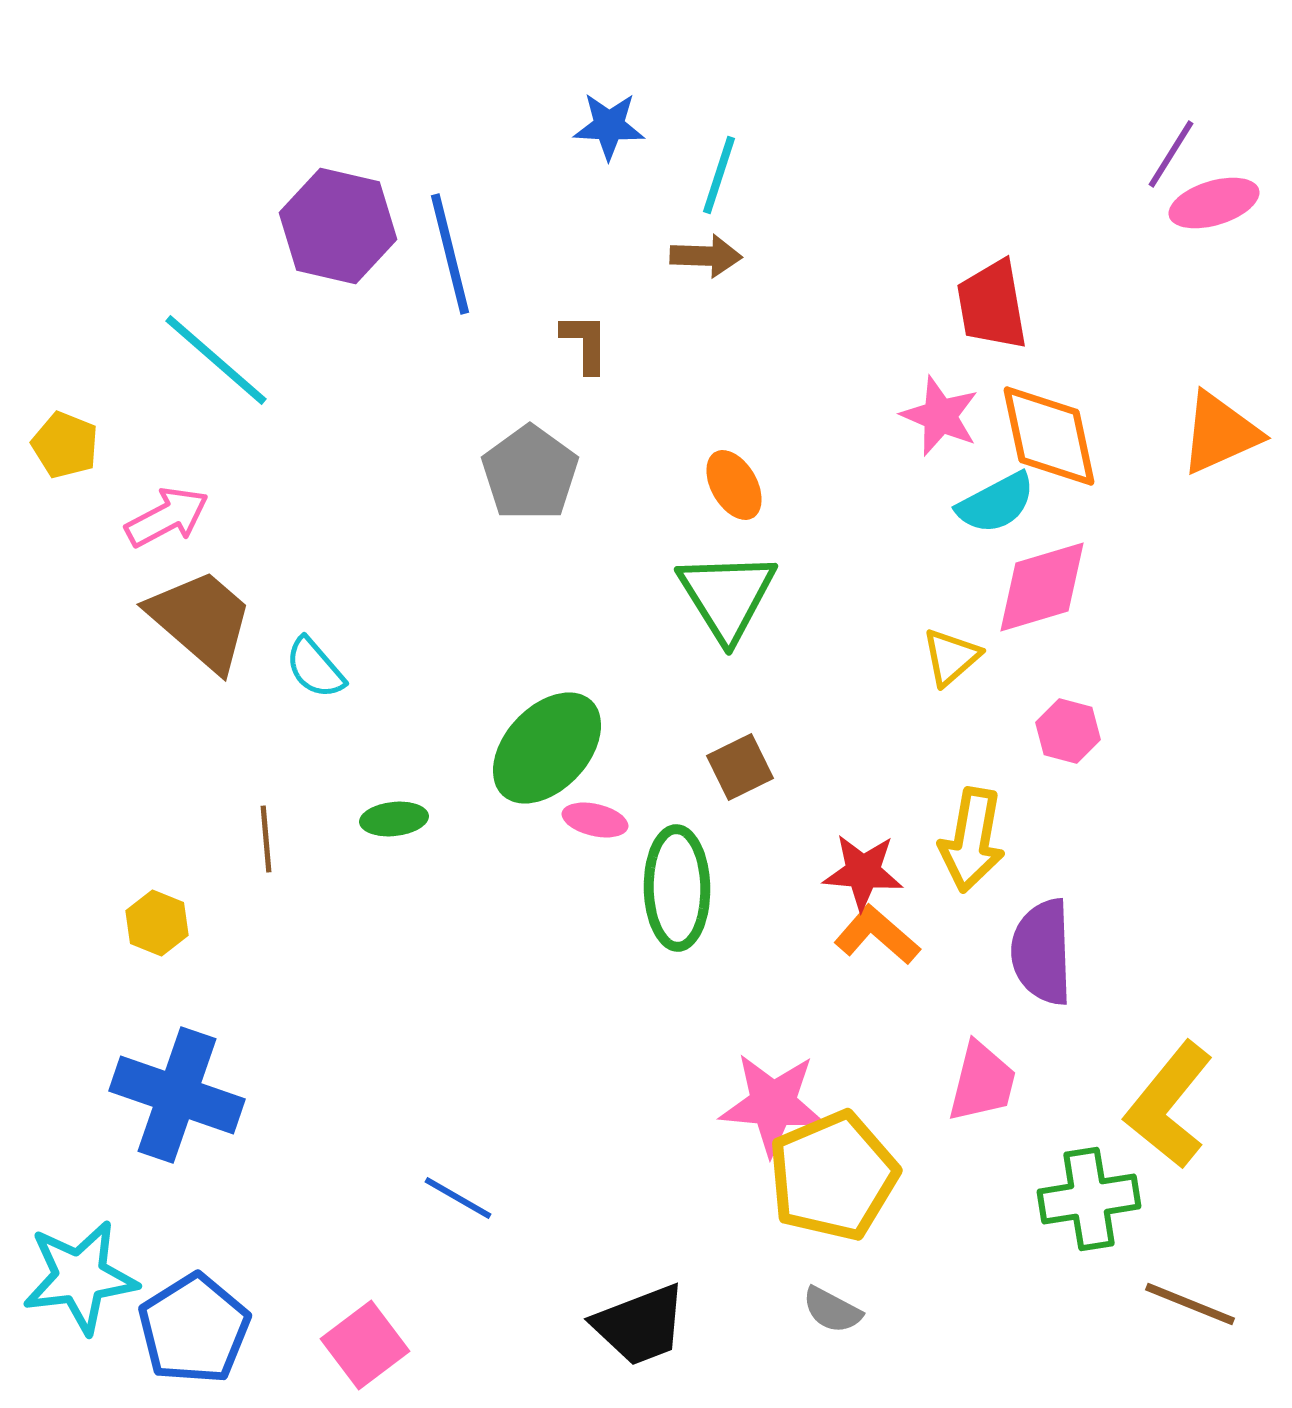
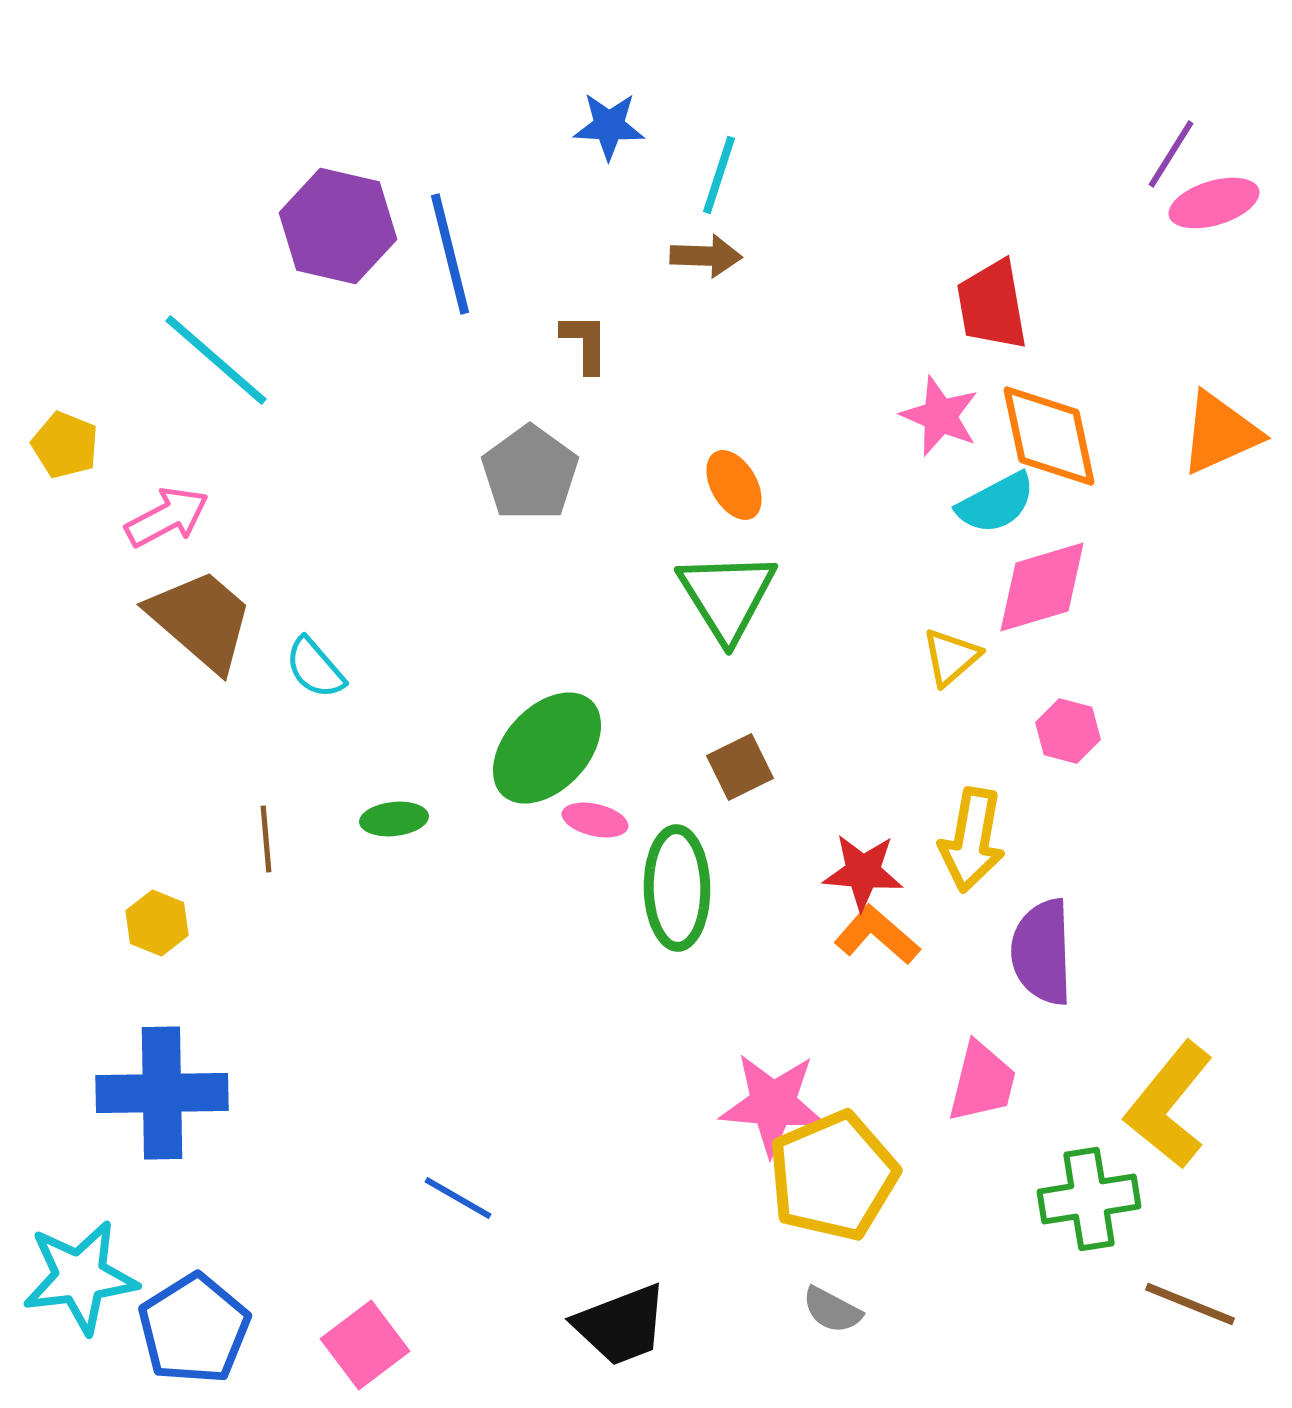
blue cross at (177, 1095): moved 15 px left, 2 px up; rotated 20 degrees counterclockwise
black trapezoid at (640, 1325): moved 19 px left
